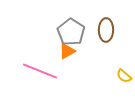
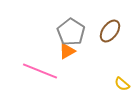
brown ellipse: moved 4 px right, 1 px down; rotated 35 degrees clockwise
yellow semicircle: moved 2 px left, 8 px down
